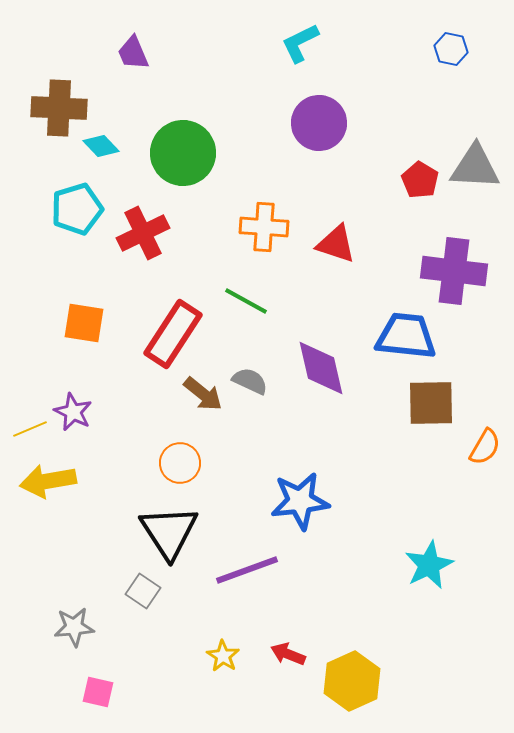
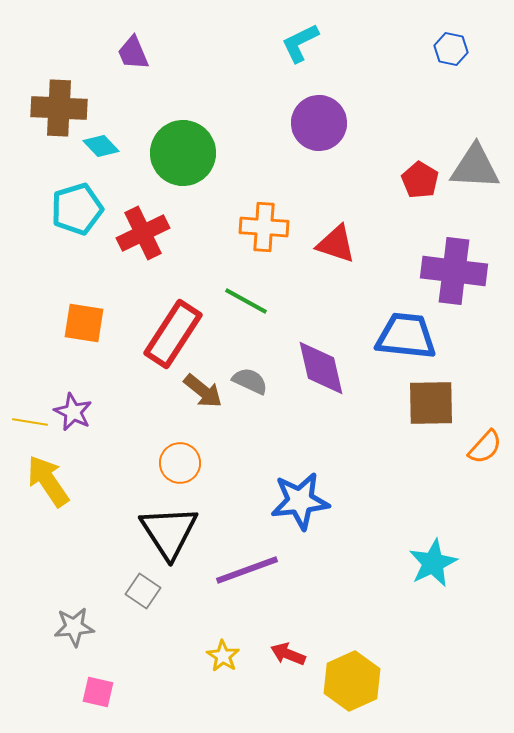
brown arrow: moved 3 px up
yellow line: moved 7 px up; rotated 32 degrees clockwise
orange semicircle: rotated 12 degrees clockwise
yellow arrow: rotated 66 degrees clockwise
cyan star: moved 4 px right, 2 px up
